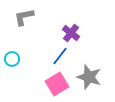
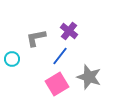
gray L-shape: moved 12 px right, 21 px down
purple cross: moved 2 px left, 2 px up
